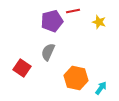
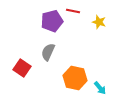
red line: rotated 24 degrees clockwise
orange hexagon: moved 1 px left
cyan arrow: moved 1 px left; rotated 104 degrees clockwise
